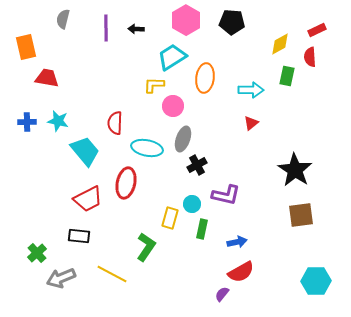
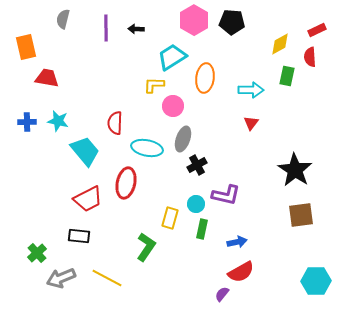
pink hexagon at (186, 20): moved 8 px right
red triangle at (251, 123): rotated 14 degrees counterclockwise
cyan circle at (192, 204): moved 4 px right
yellow line at (112, 274): moved 5 px left, 4 px down
